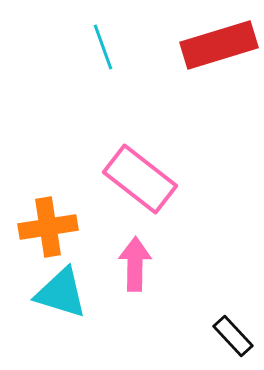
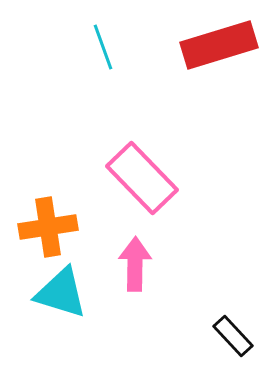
pink rectangle: moved 2 px right, 1 px up; rotated 8 degrees clockwise
